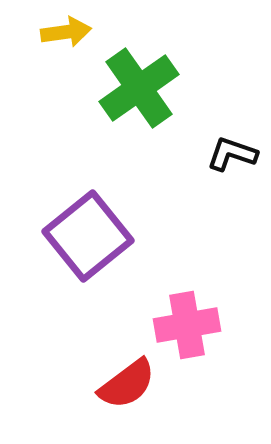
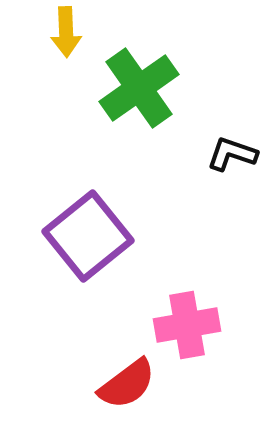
yellow arrow: rotated 96 degrees clockwise
